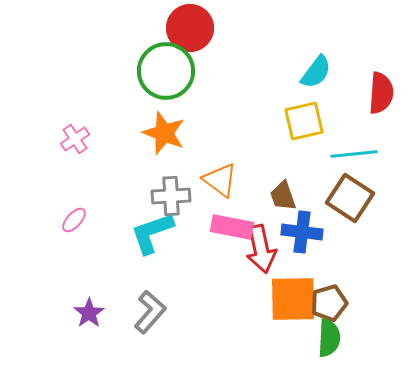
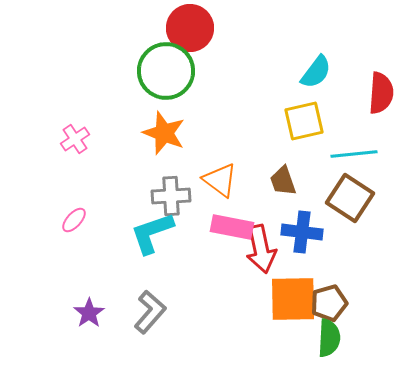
brown trapezoid: moved 15 px up
